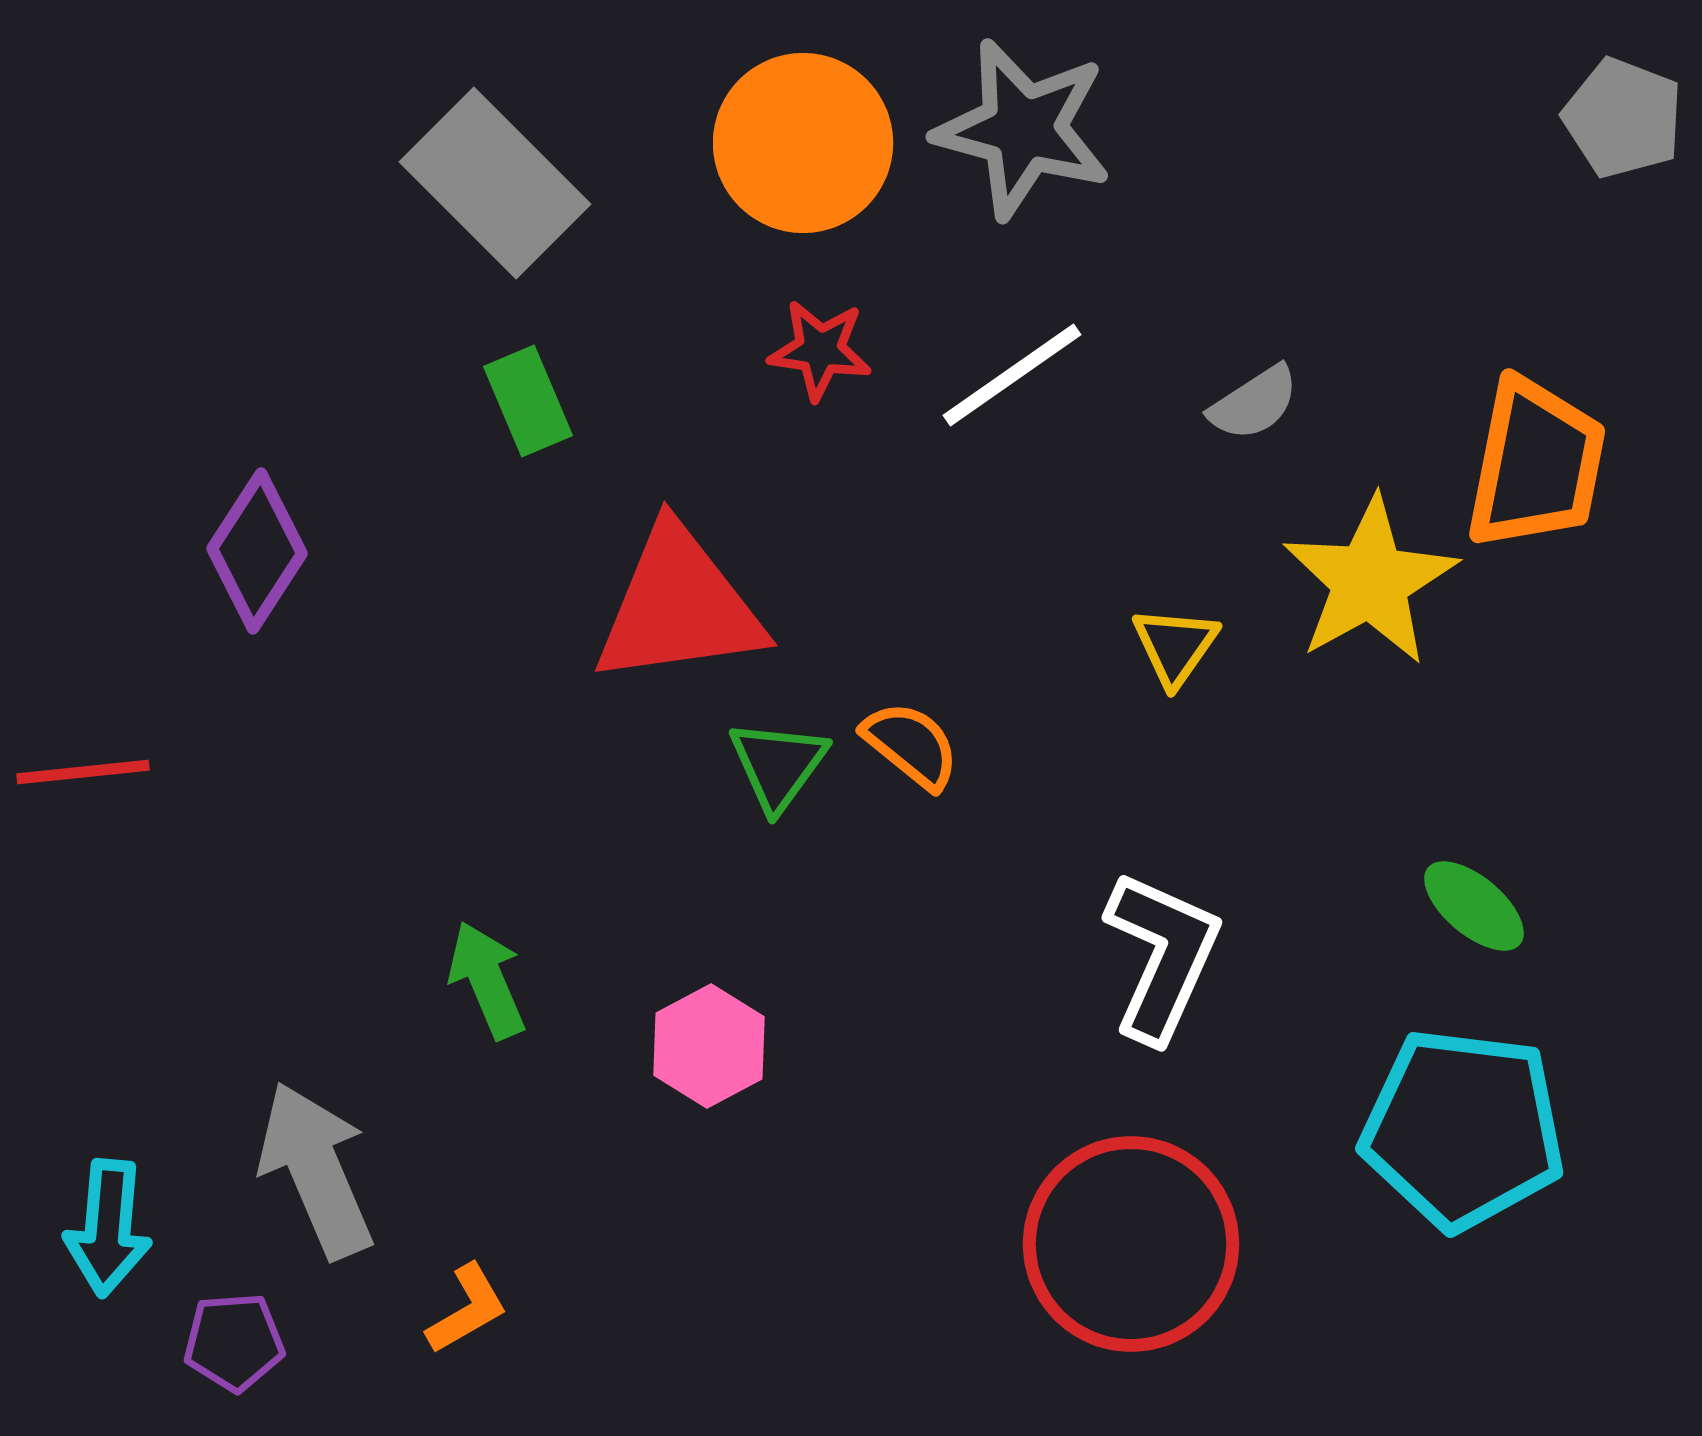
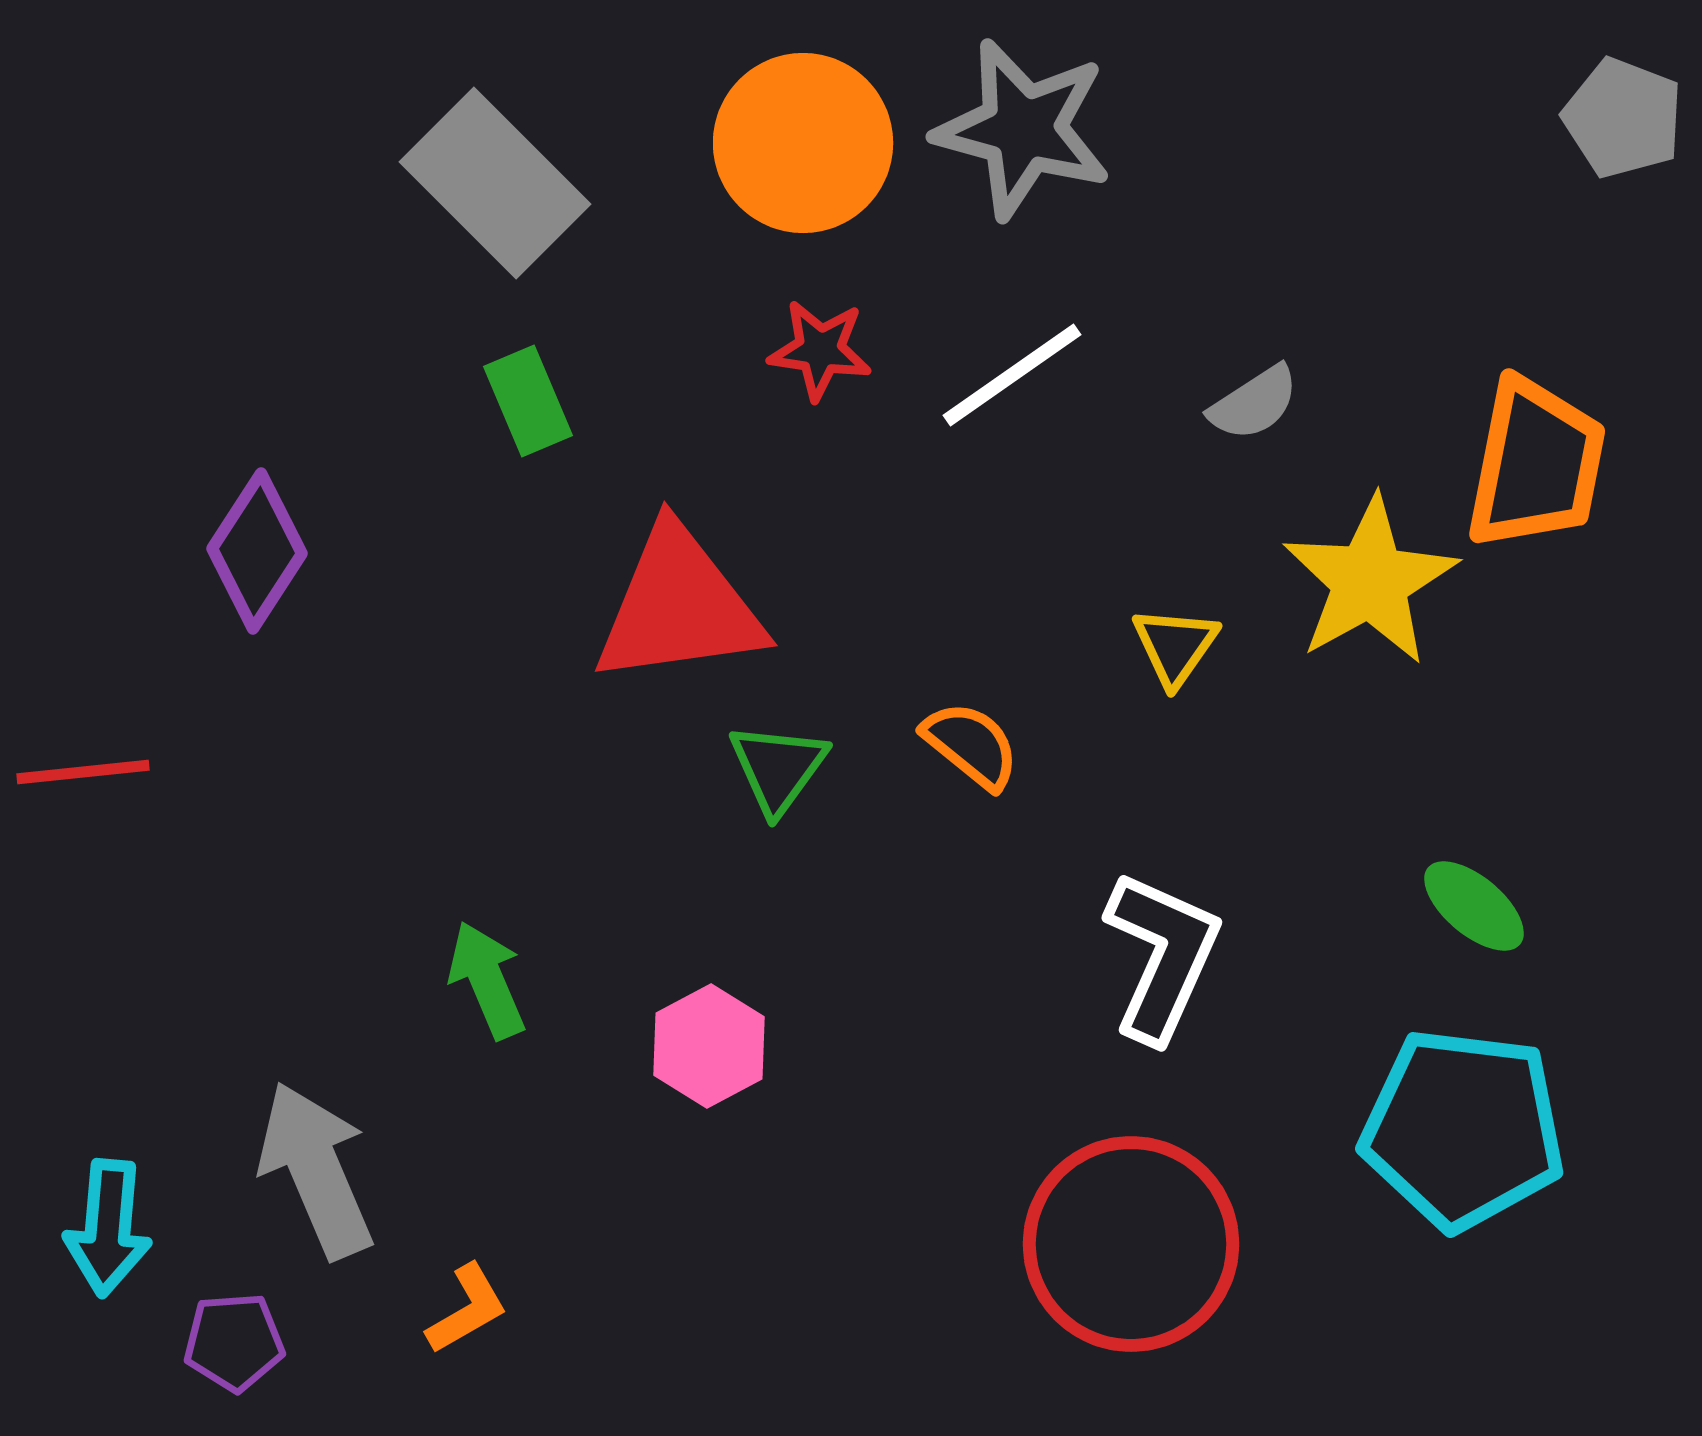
orange semicircle: moved 60 px right
green triangle: moved 3 px down
